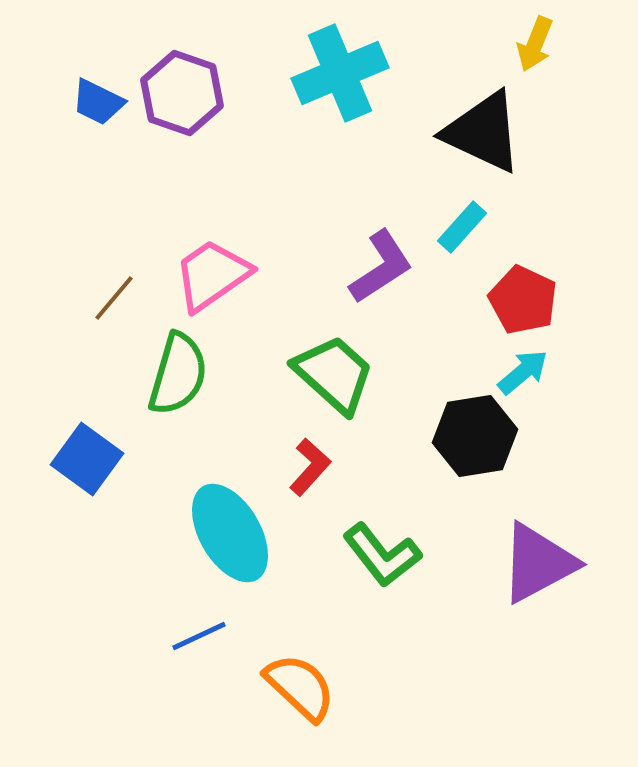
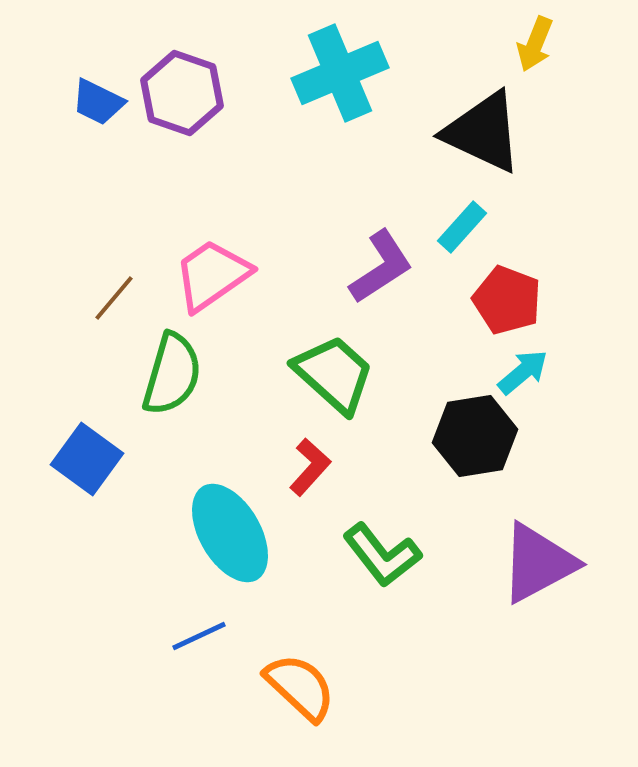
red pentagon: moved 16 px left; rotated 4 degrees counterclockwise
green semicircle: moved 6 px left
